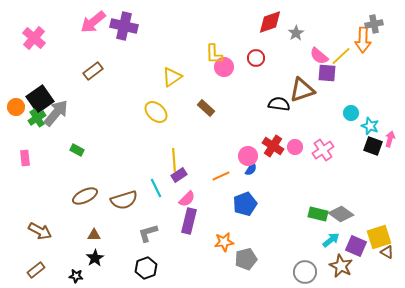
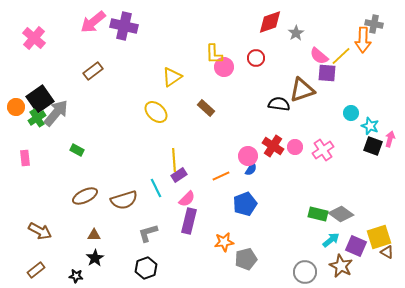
gray cross at (374, 24): rotated 24 degrees clockwise
